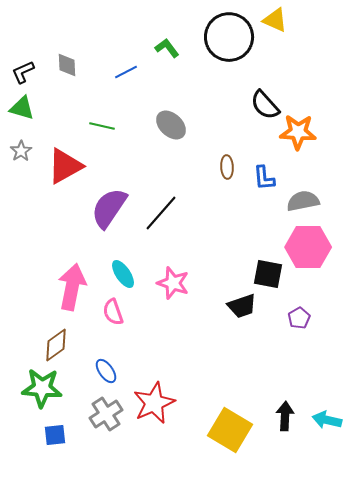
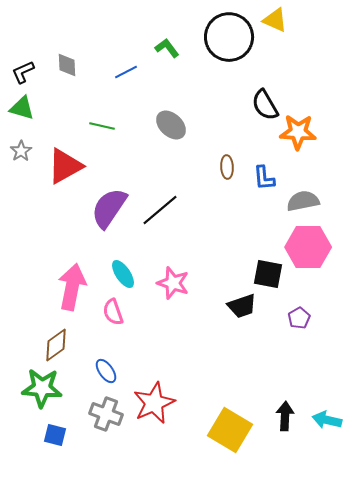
black semicircle: rotated 12 degrees clockwise
black line: moved 1 px left, 3 px up; rotated 9 degrees clockwise
gray cross: rotated 36 degrees counterclockwise
blue square: rotated 20 degrees clockwise
